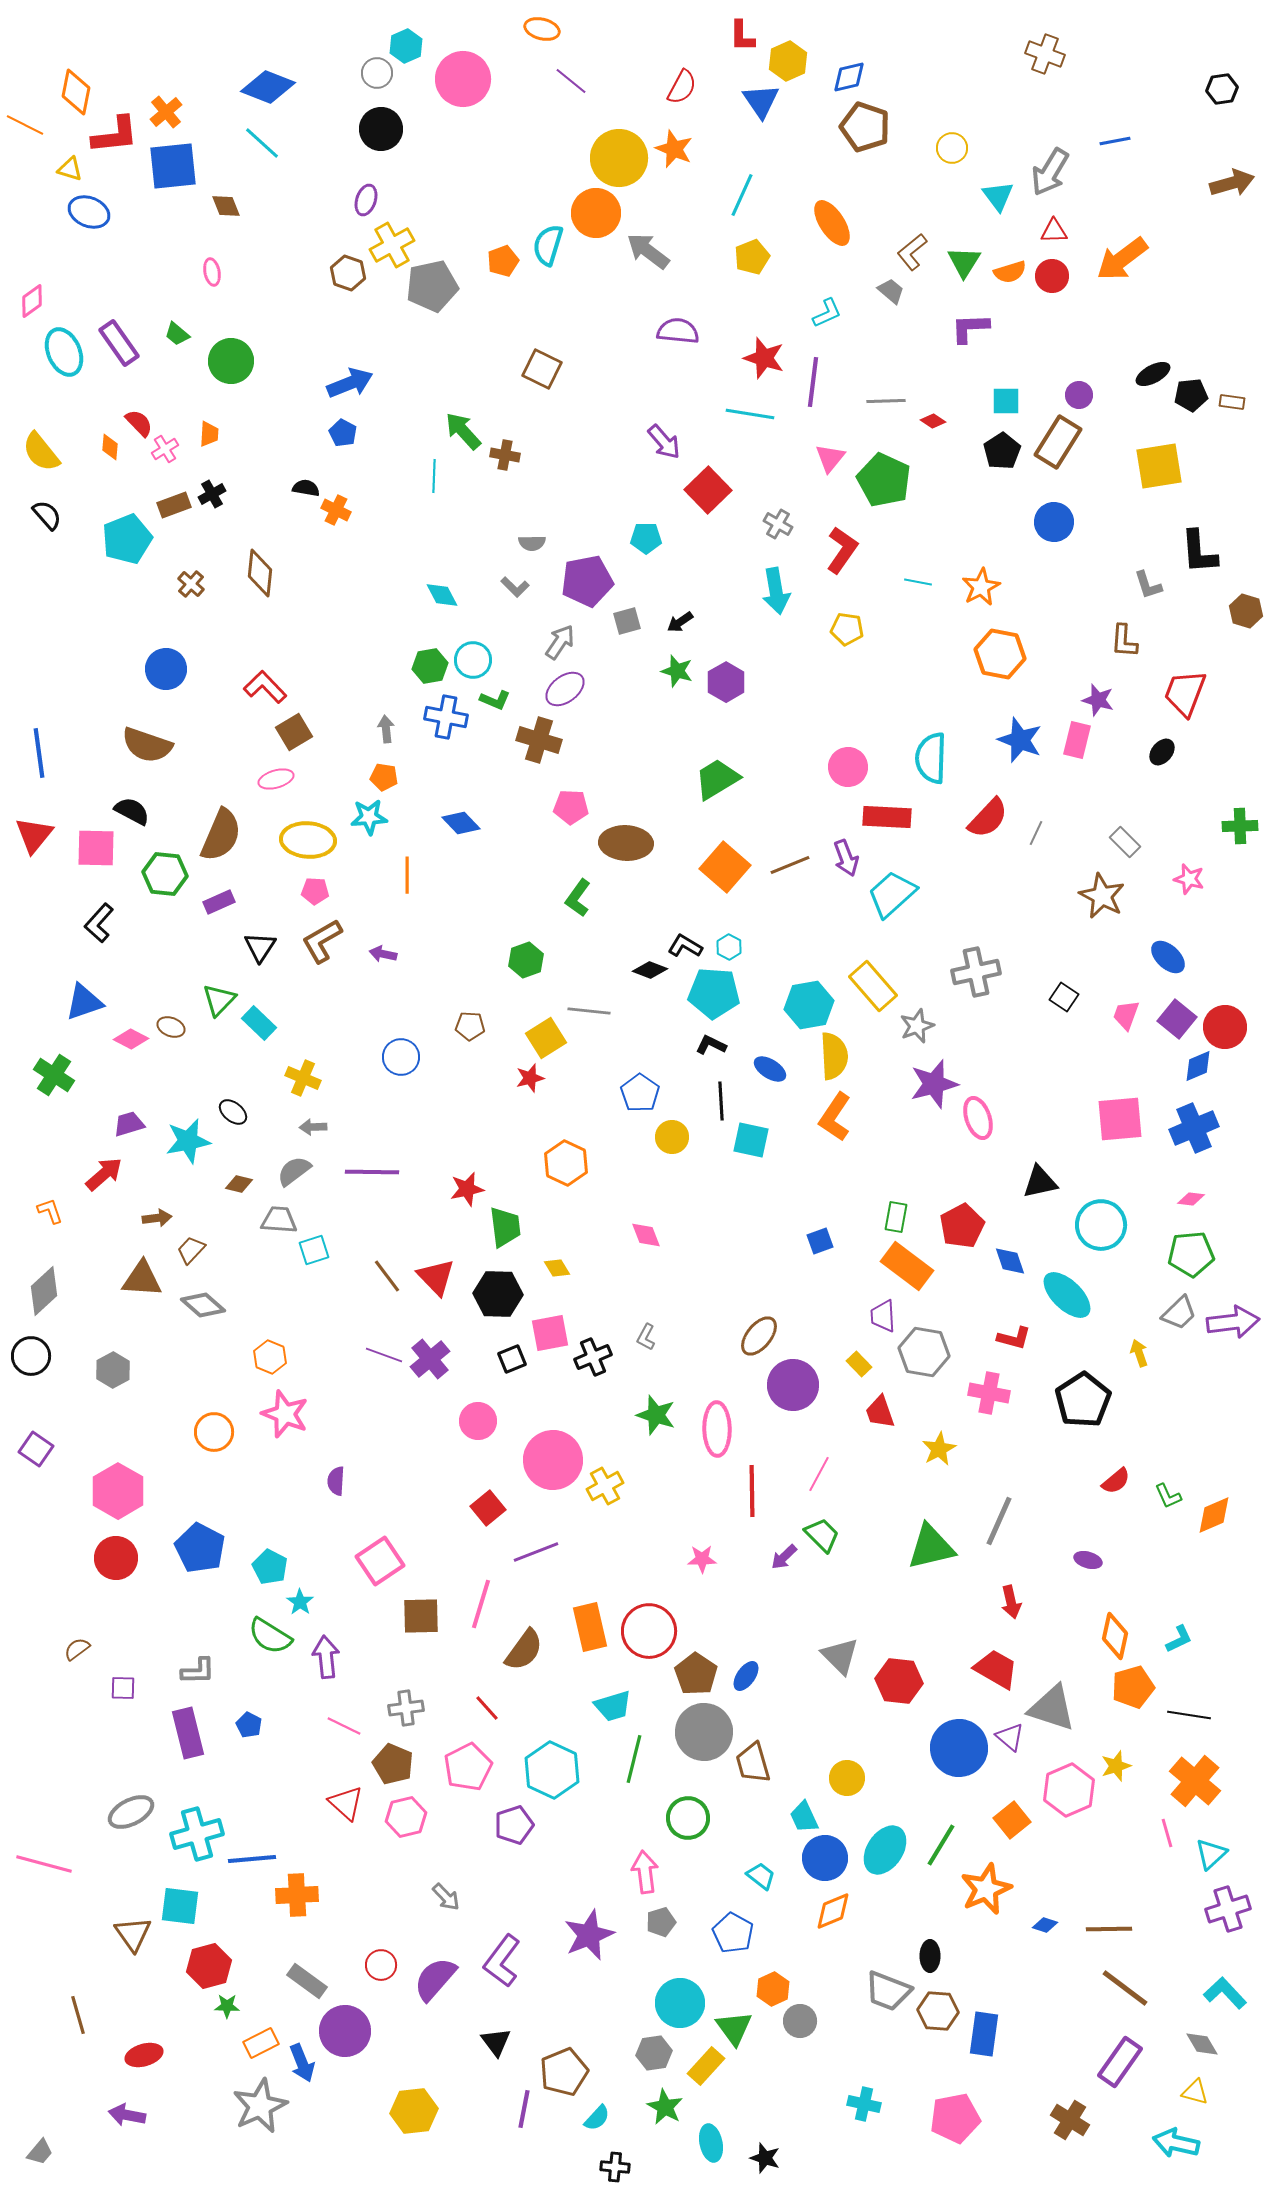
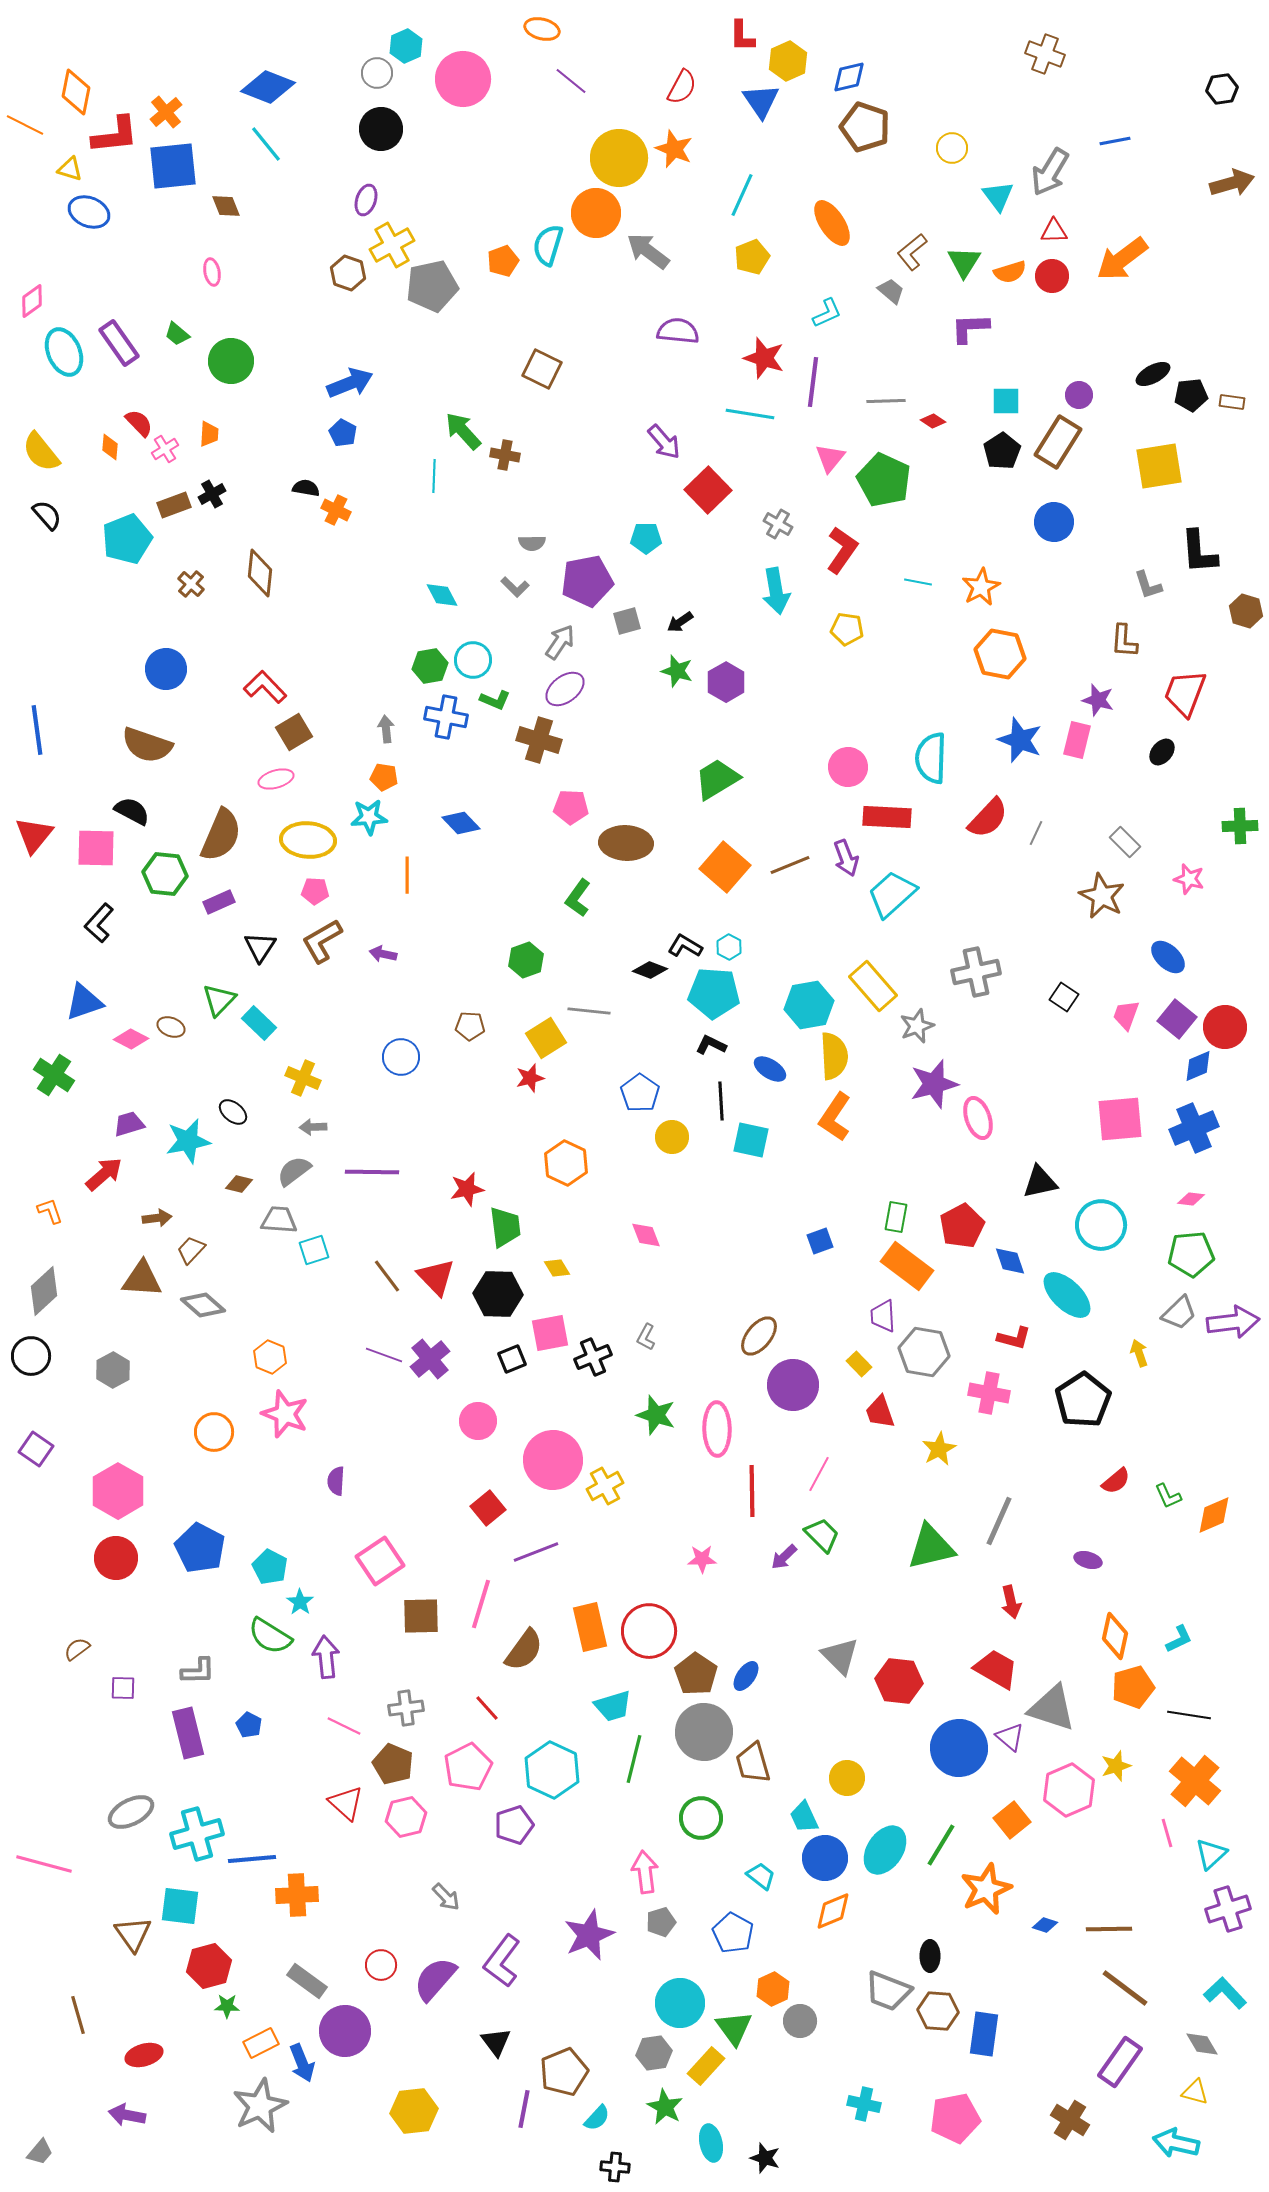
cyan line at (262, 143): moved 4 px right, 1 px down; rotated 9 degrees clockwise
blue line at (39, 753): moved 2 px left, 23 px up
green circle at (688, 1818): moved 13 px right
